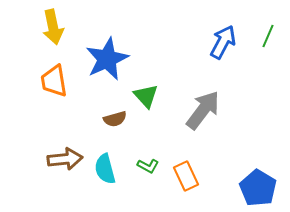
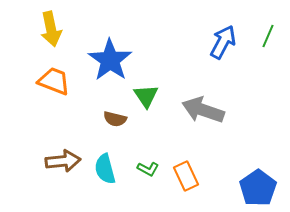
yellow arrow: moved 2 px left, 2 px down
blue star: moved 3 px right, 1 px down; rotated 12 degrees counterclockwise
orange trapezoid: rotated 120 degrees clockwise
green triangle: rotated 8 degrees clockwise
gray arrow: rotated 108 degrees counterclockwise
brown semicircle: rotated 30 degrees clockwise
brown arrow: moved 2 px left, 2 px down
green L-shape: moved 3 px down
blue pentagon: rotated 6 degrees clockwise
